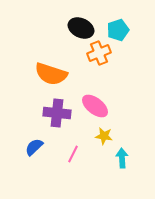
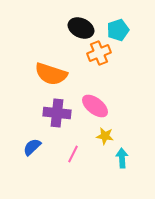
yellow star: moved 1 px right
blue semicircle: moved 2 px left
